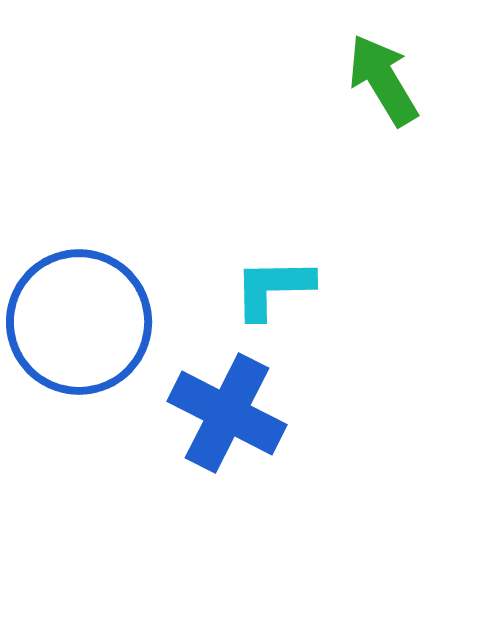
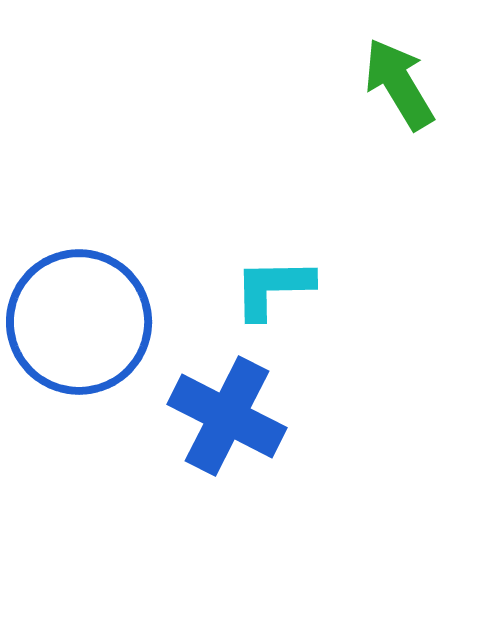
green arrow: moved 16 px right, 4 px down
blue cross: moved 3 px down
